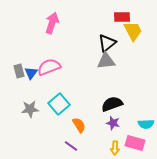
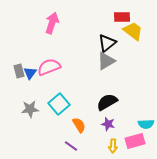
yellow trapezoid: rotated 25 degrees counterclockwise
gray triangle: rotated 24 degrees counterclockwise
blue triangle: moved 1 px left
black semicircle: moved 5 px left, 2 px up; rotated 10 degrees counterclockwise
purple star: moved 5 px left, 1 px down
pink rectangle: moved 2 px up; rotated 30 degrees counterclockwise
yellow arrow: moved 2 px left, 2 px up
